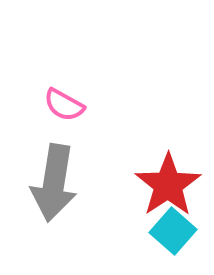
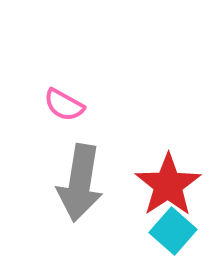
gray arrow: moved 26 px right
